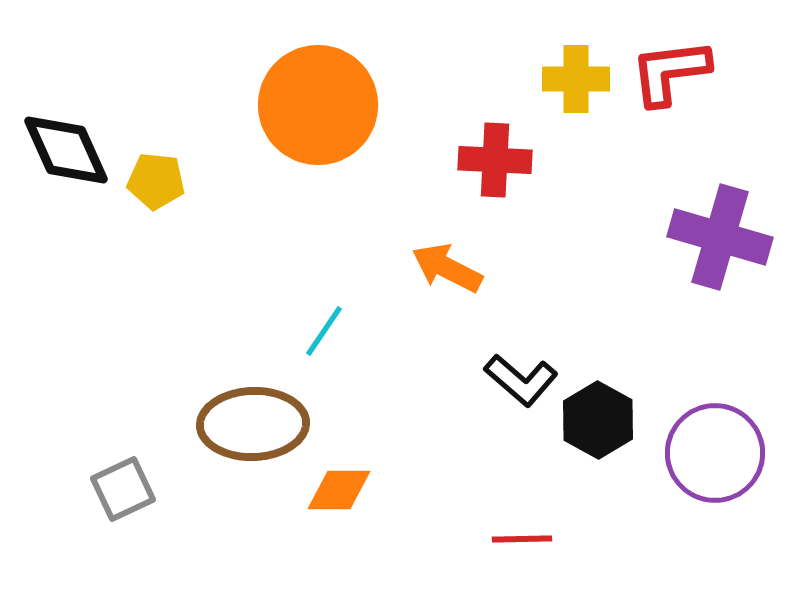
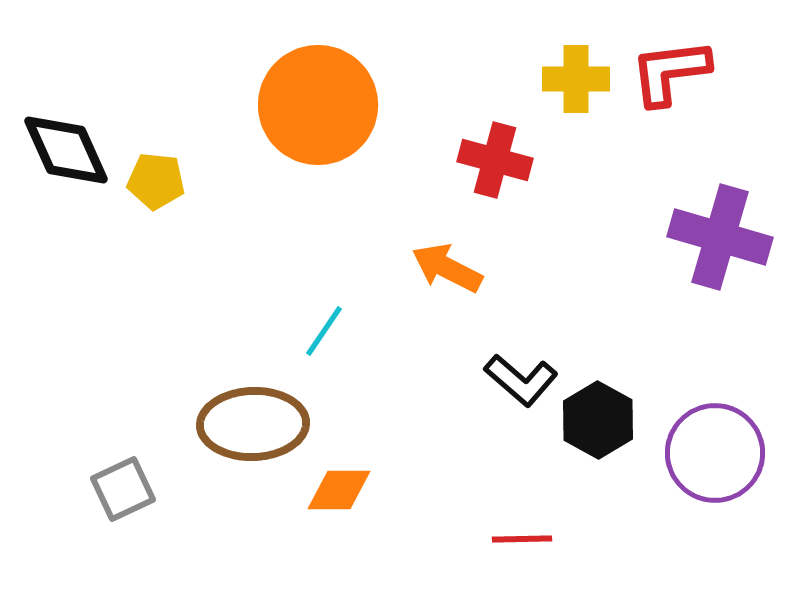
red cross: rotated 12 degrees clockwise
